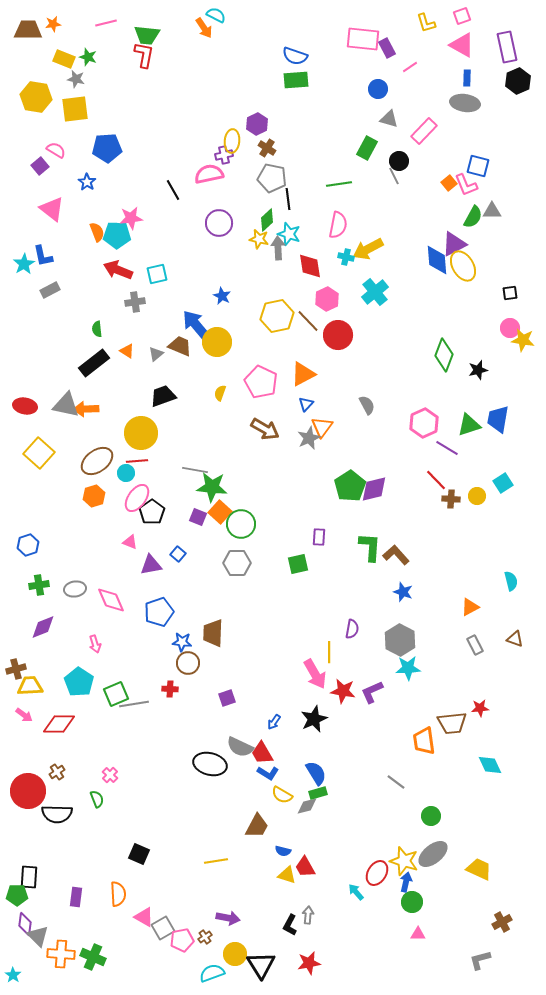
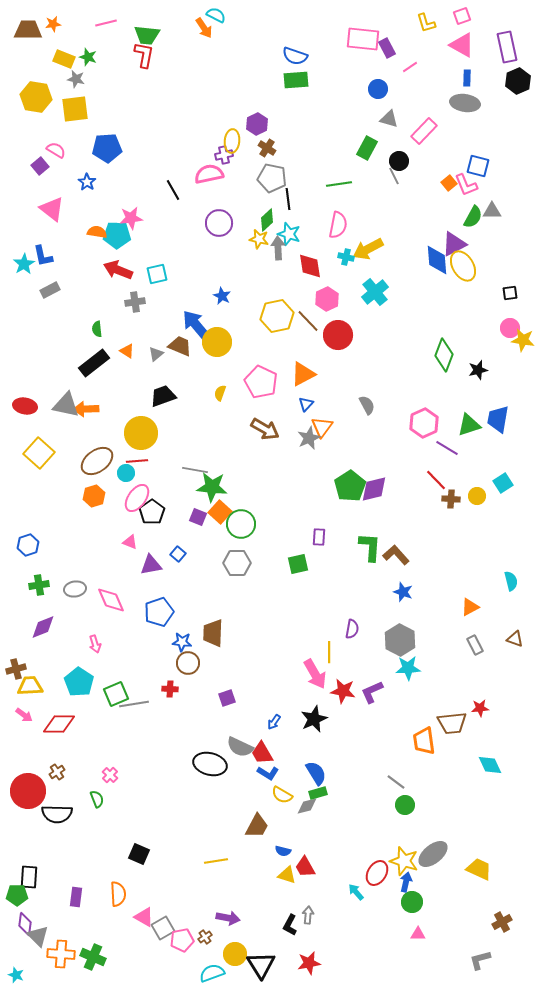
orange semicircle at (97, 232): rotated 60 degrees counterclockwise
green circle at (431, 816): moved 26 px left, 11 px up
cyan star at (13, 975): moved 3 px right; rotated 14 degrees counterclockwise
